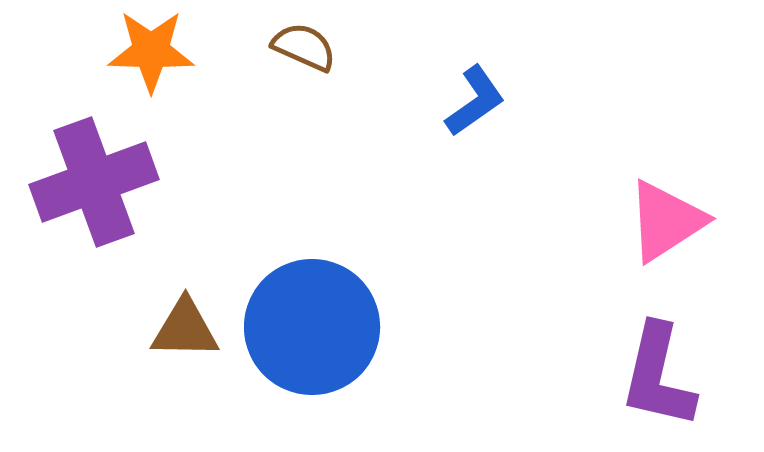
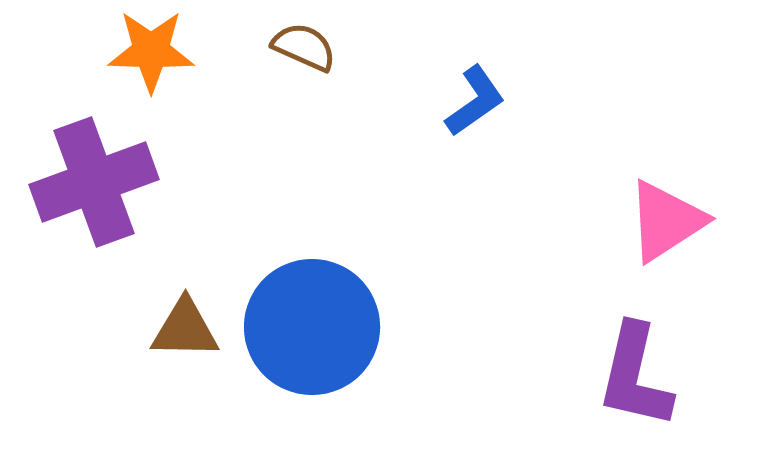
purple L-shape: moved 23 px left
